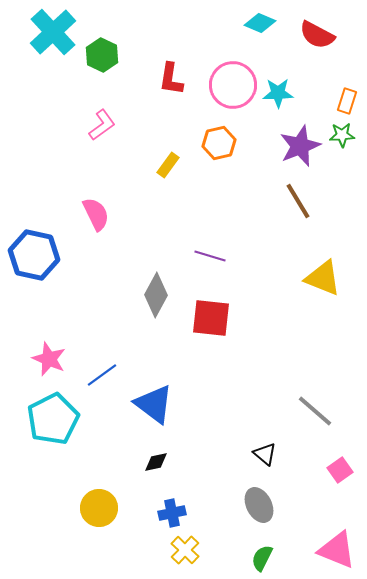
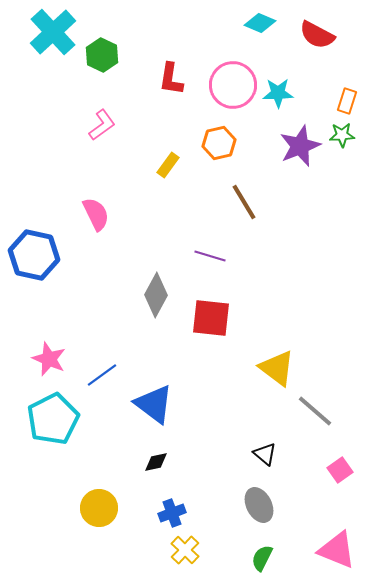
brown line: moved 54 px left, 1 px down
yellow triangle: moved 46 px left, 90 px down; rotated 15 degrees clockwise
blue cross: rotated 8 degrees counterclockwise
